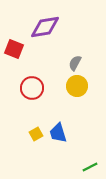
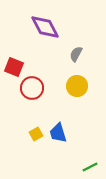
purple diamond: rotated 72 degrees clockwise
red square: moved 18 px down
gray semicircle: moved 1 px right, 9 px up
